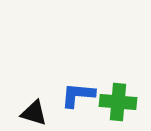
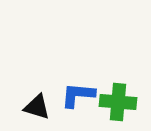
black triangle: moved 3 px right, 6 px up
